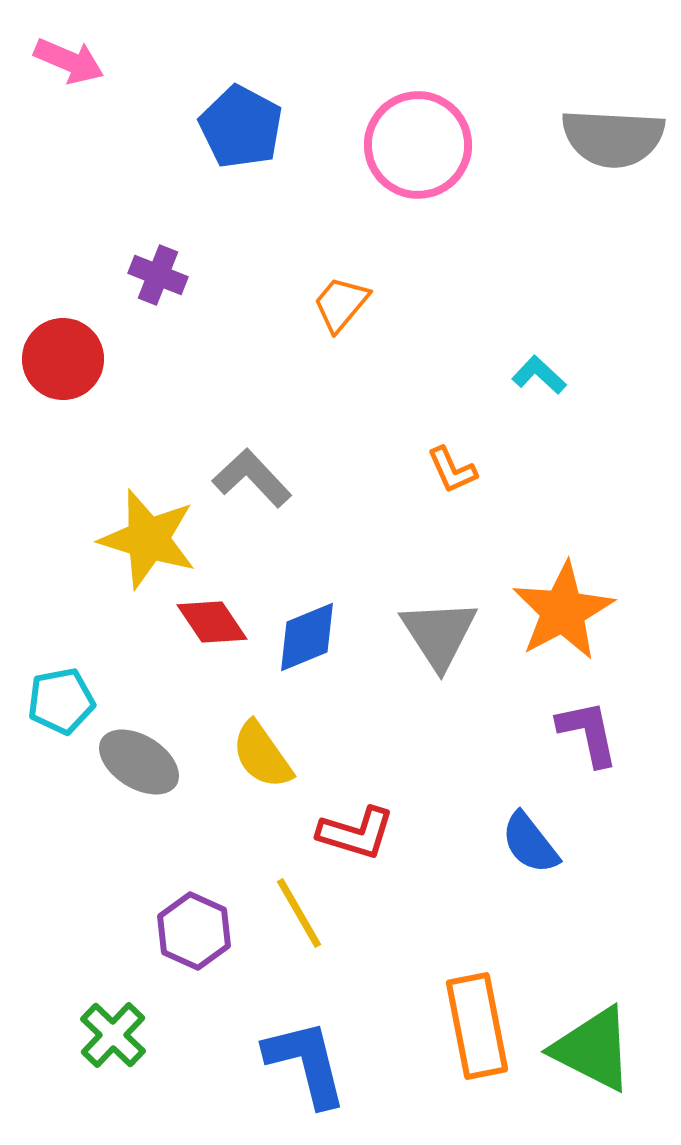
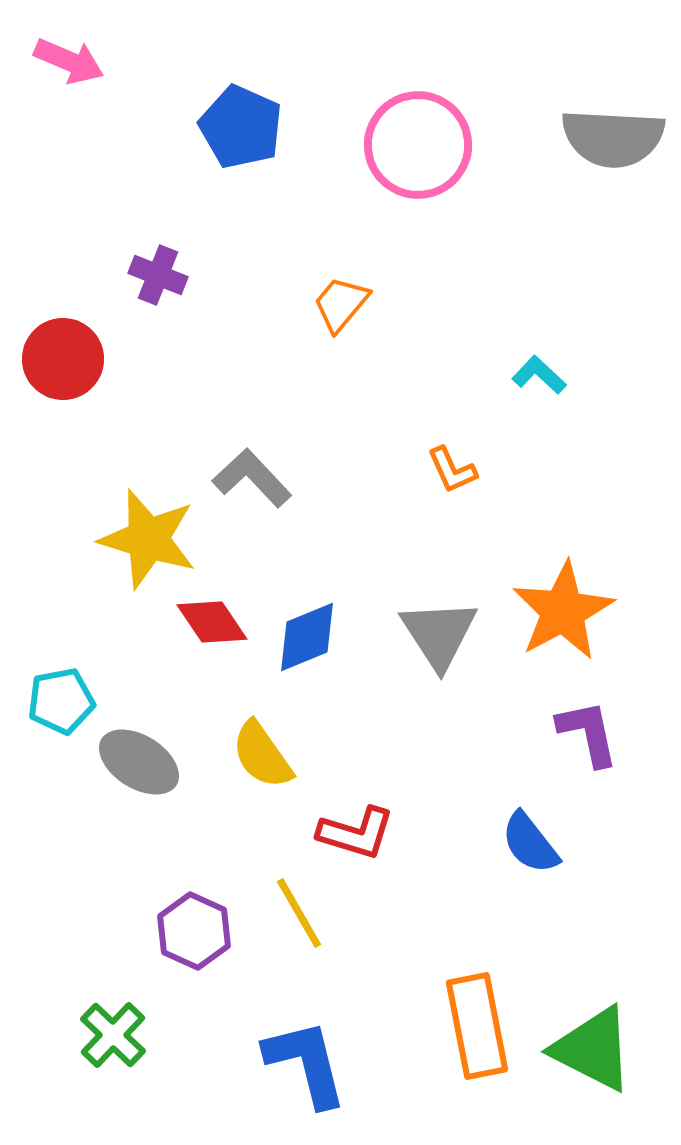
blue pentagon: rotated 4 degrees counterclockwise
